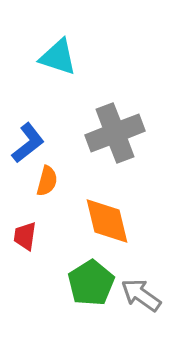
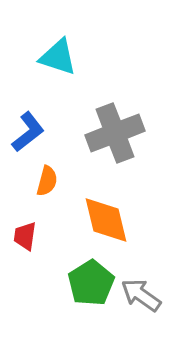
blue L-shape: moved 11 px up
orange diamond: moved 1 px left, 1 px up
